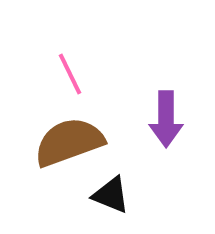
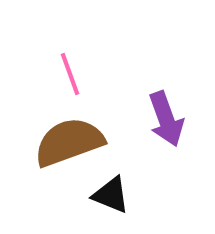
pink line: rotated 6 degrees clockwise
purple arrow: rotated 20 degrees counterclockwise
